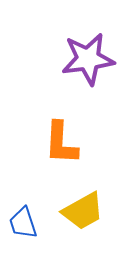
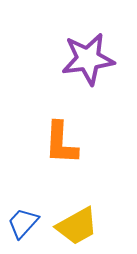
yellow trapezoid: moved 6 px left, 15 px down
blue trapezoid: rotated 60 degrees clockwise
